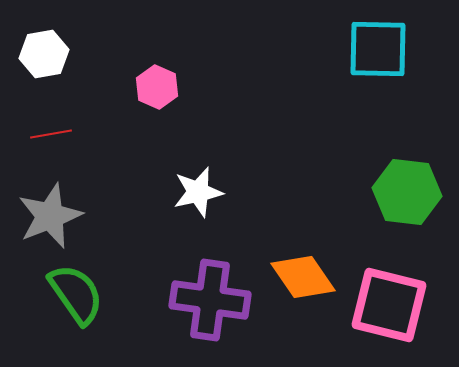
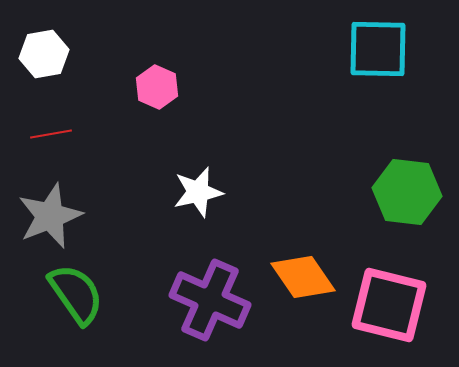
purple cross: rotated 16 degrees clockwise
